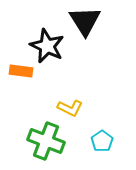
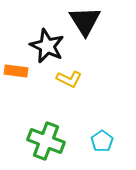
orange rectangle: moved 5 px left
yellow L-shape: moved 1 px left, 29 px up
